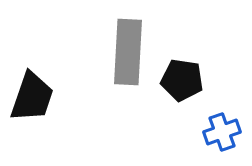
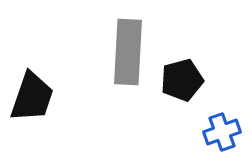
black pentagon: rotated 24 degrees counterclockwise
